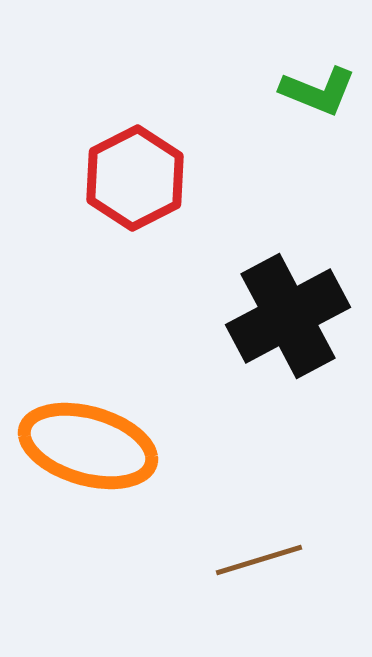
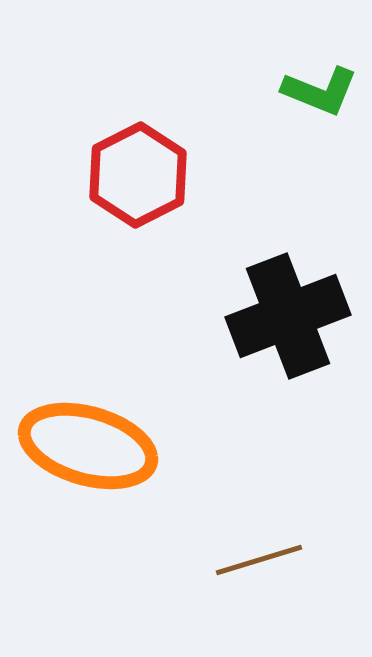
green L-shape: moved 2 px right
red hexagon: moved 3 px right, 3 px up
black cross: rotated 7 degrees clockwise
